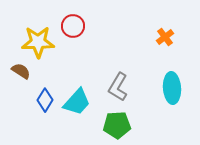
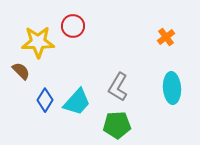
orange cross: moved 1 px right
brown semicircle: rotated 12 degrees clockwise
